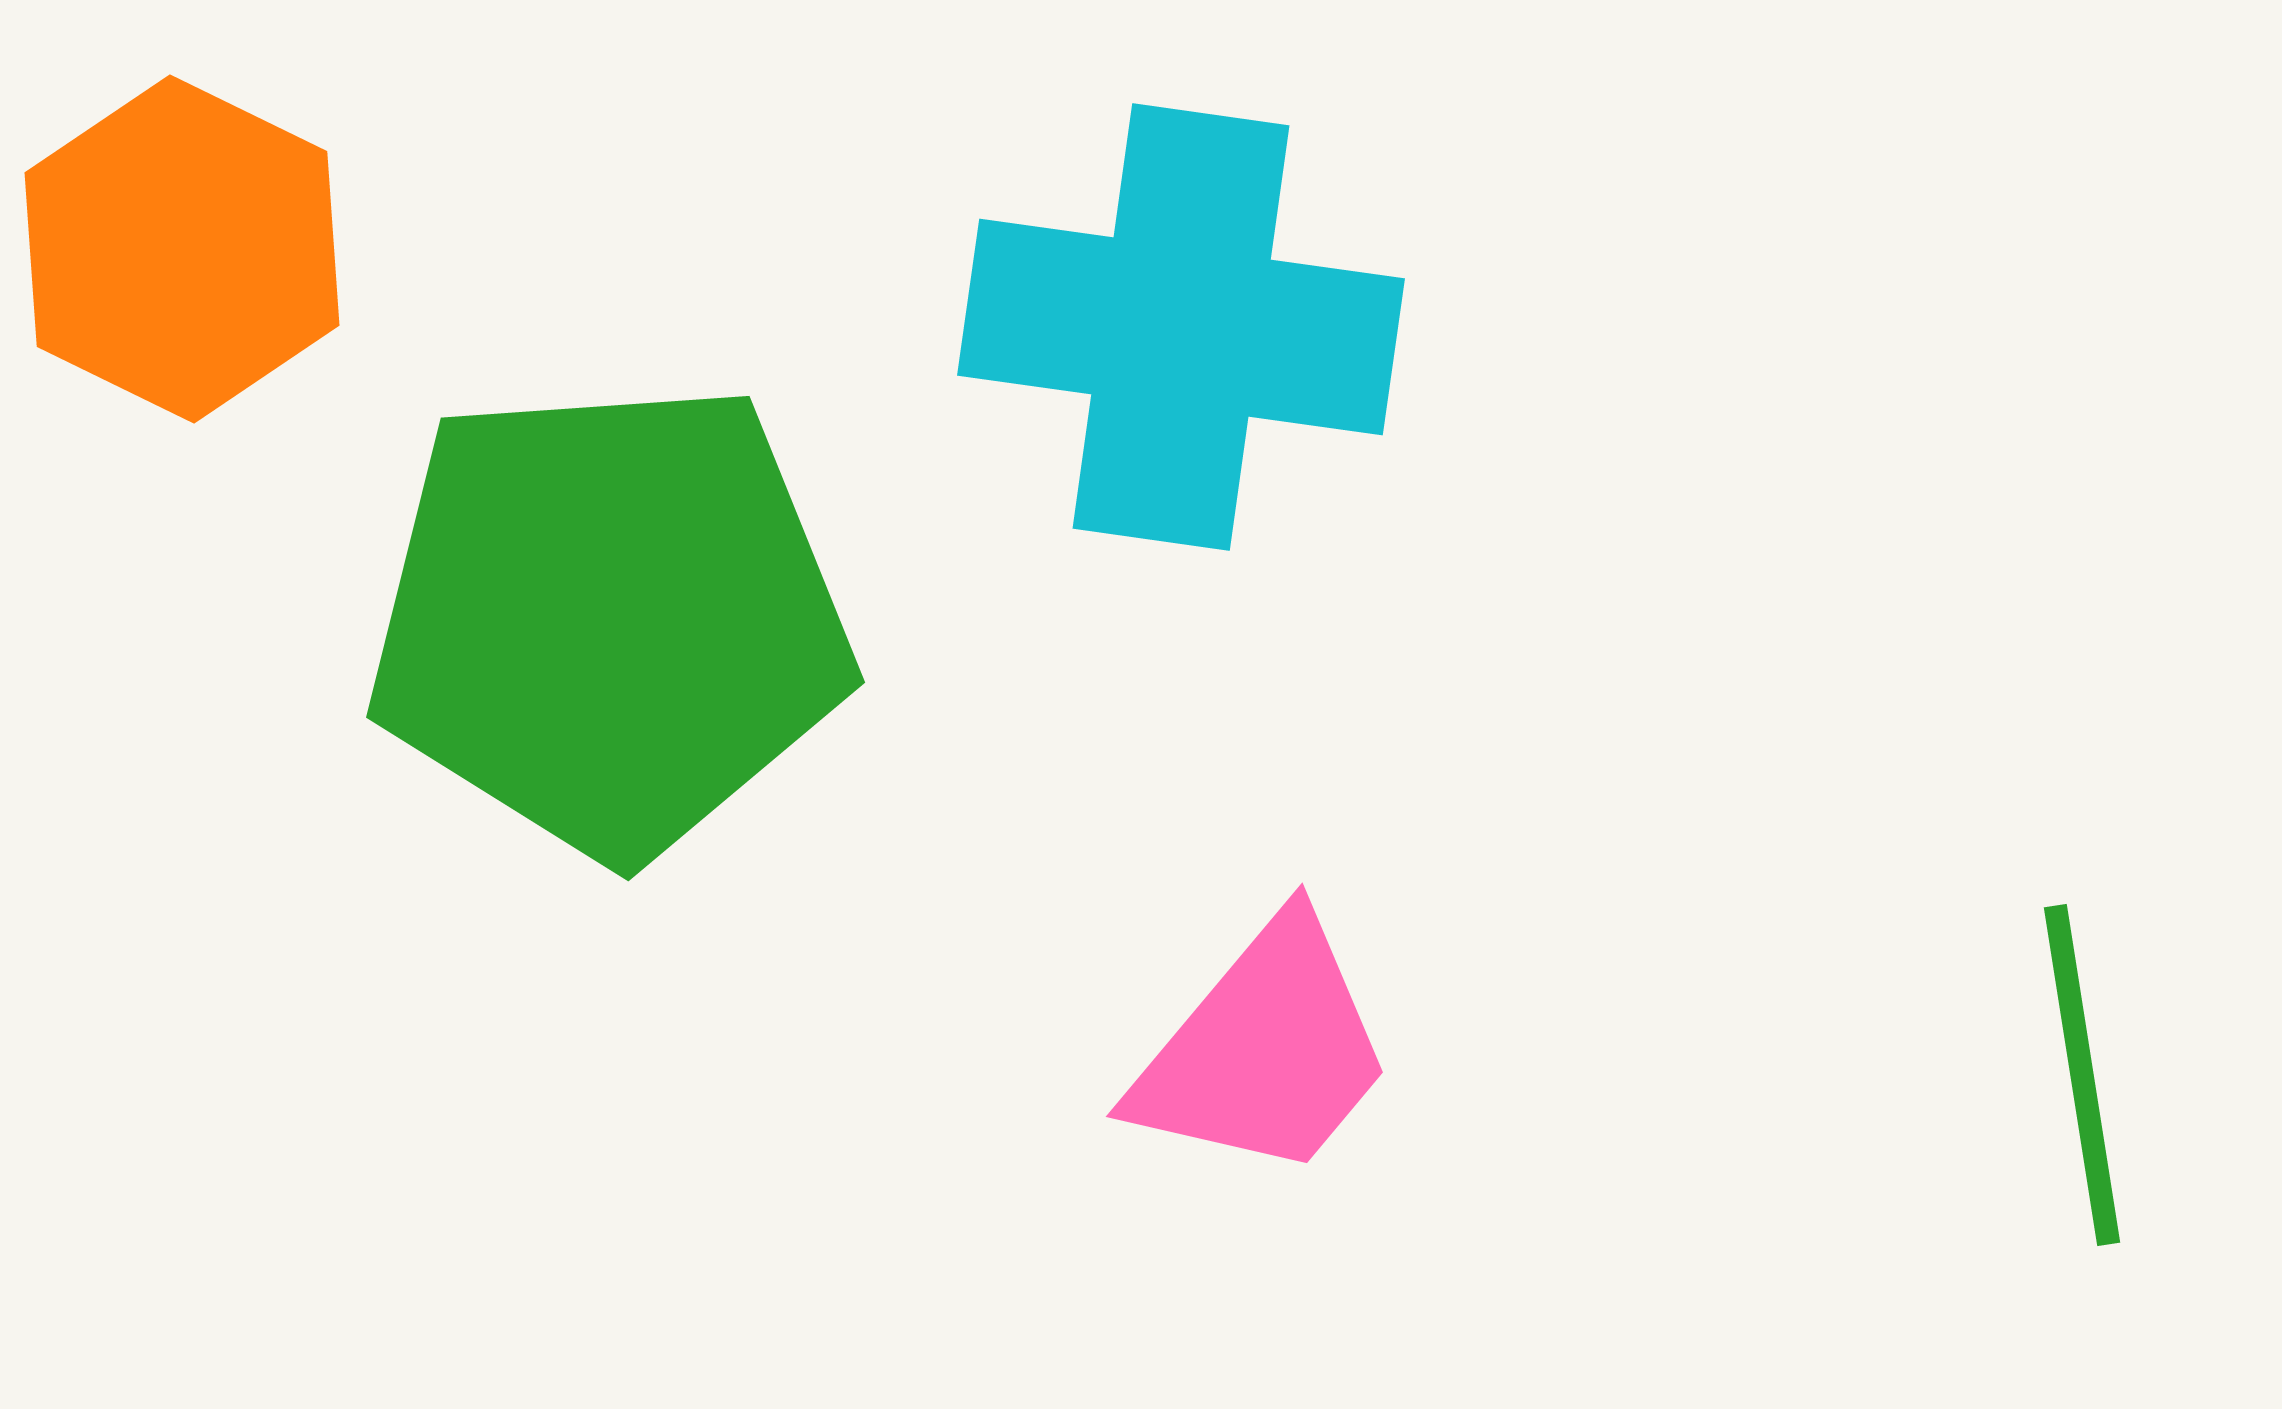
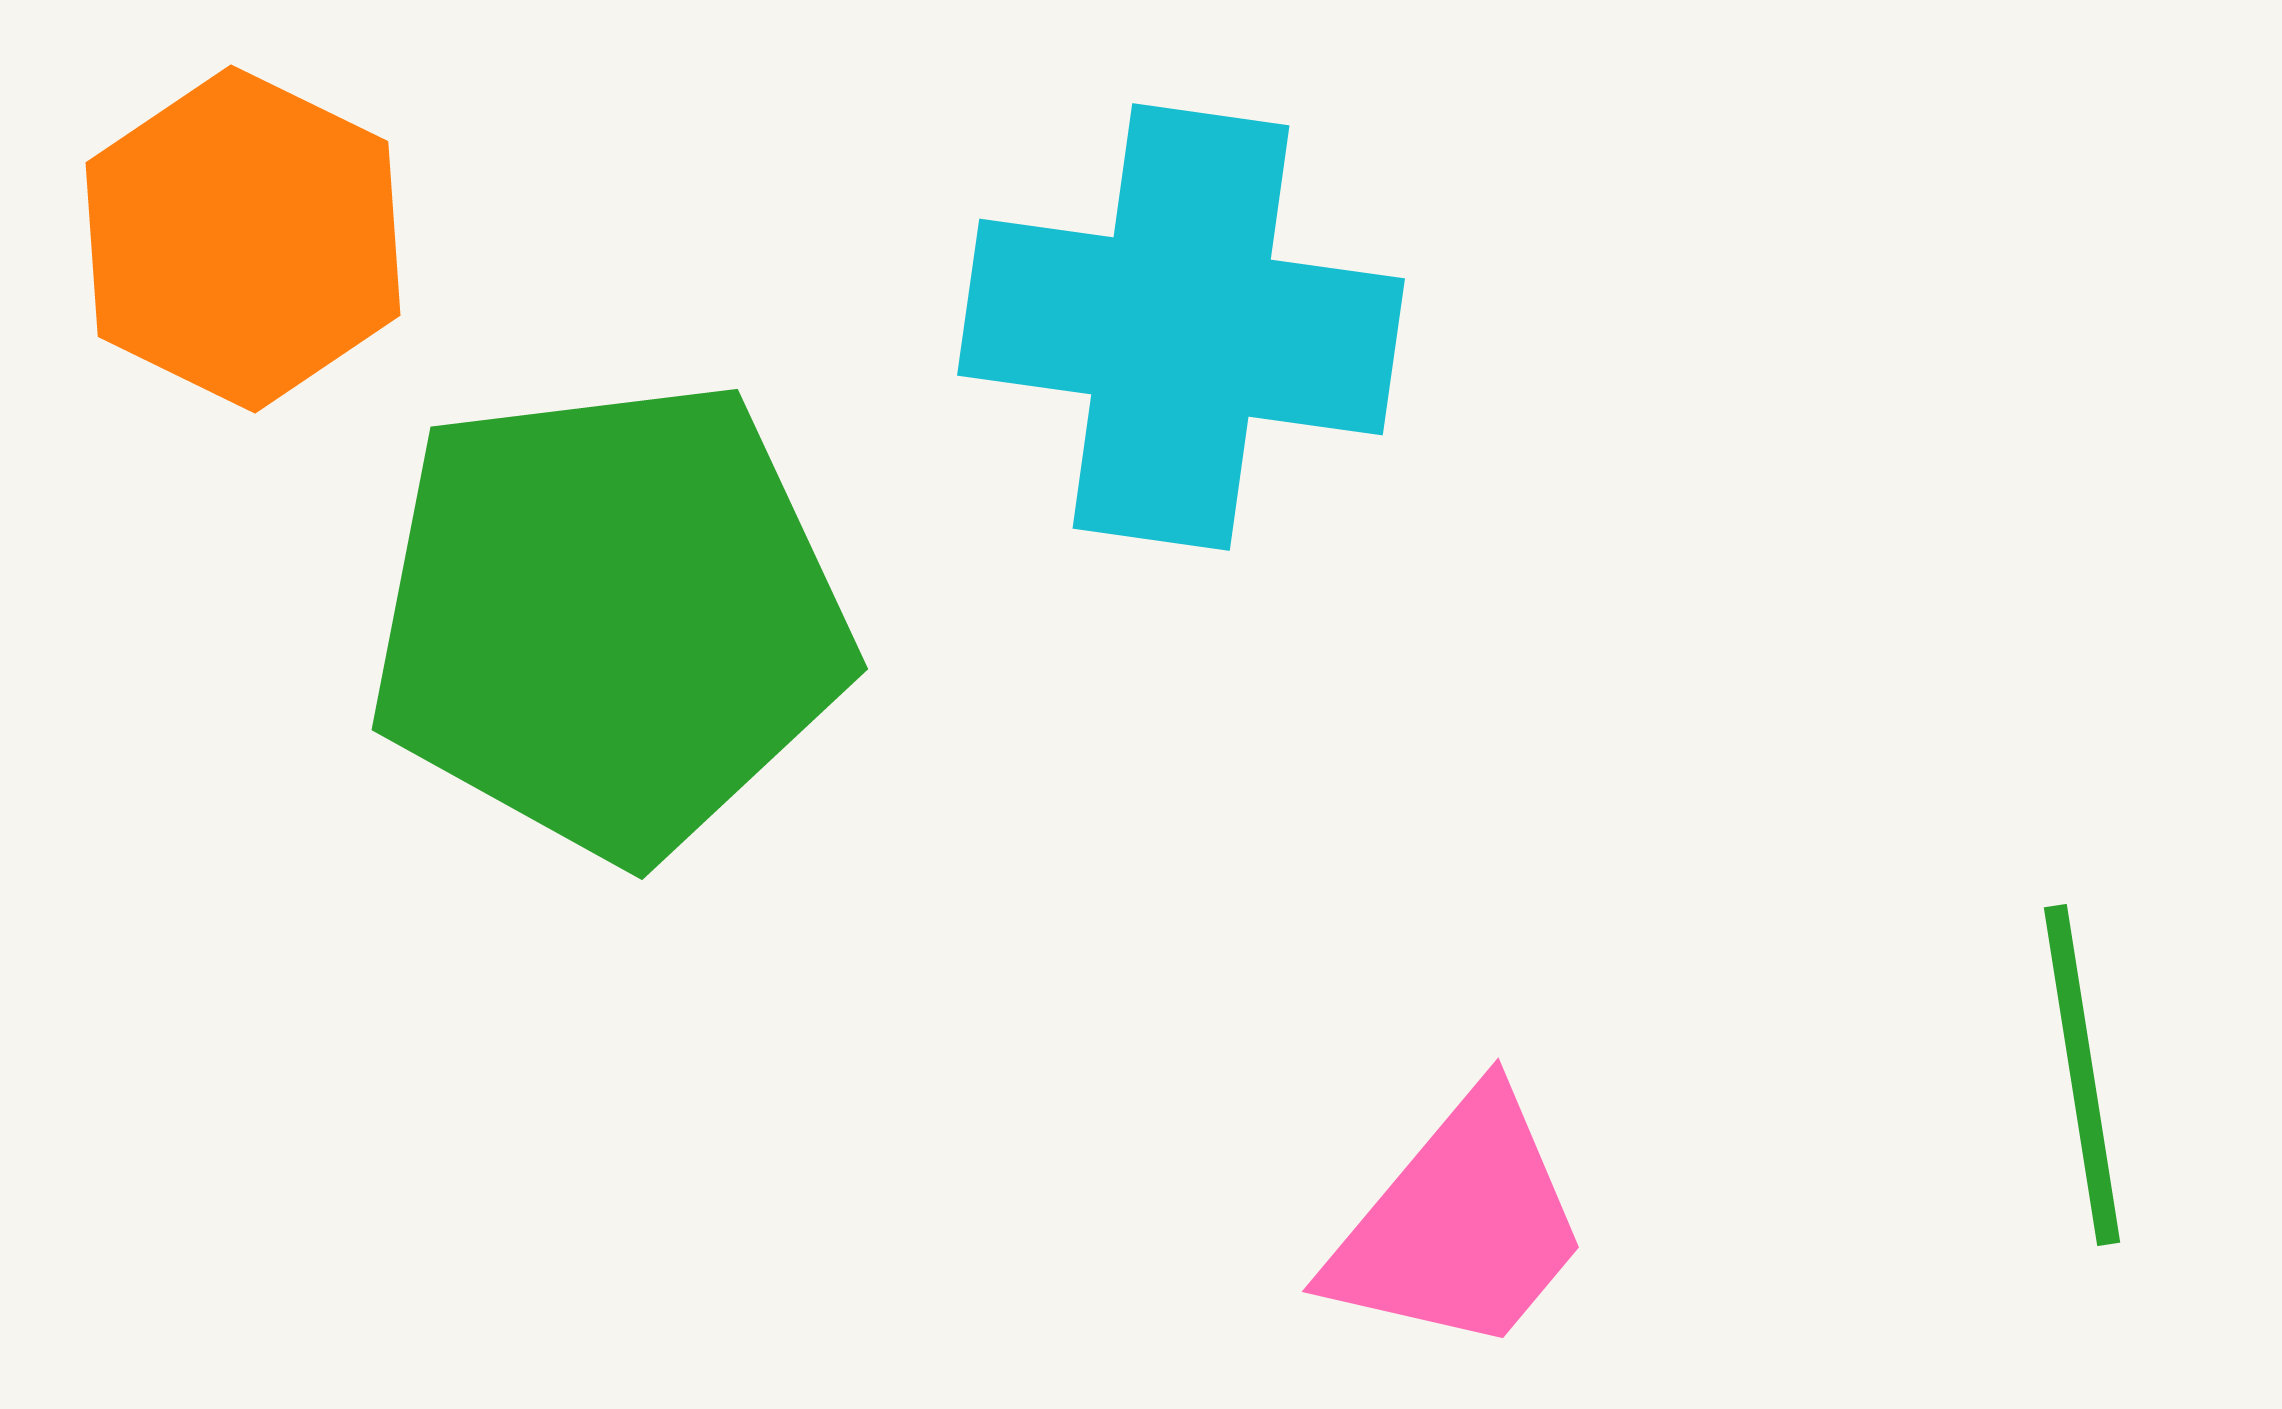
orange hexagon: moved 61 px right, 10 px up
green pentagon: rotated 3 degrees counterclockwise
pink trapezoid: moved 196 px right, 175 px down
